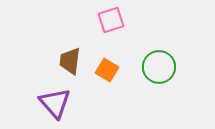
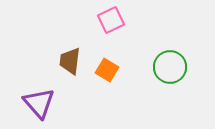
pink square: rotated 8 degrees counterclockwise
green circle: moved 11 px right
purple triangle: moved 16 px left
